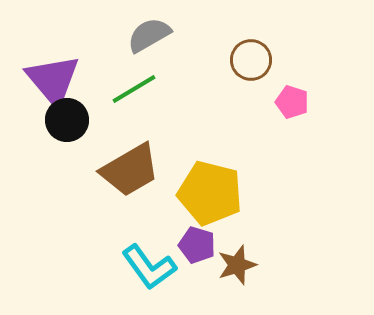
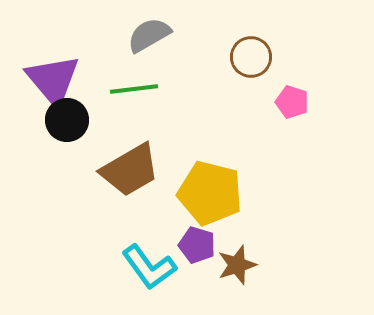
brown circle: moved 3 px up
green line: rotated 24 degrees clockwise
